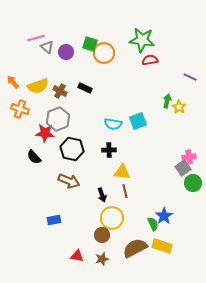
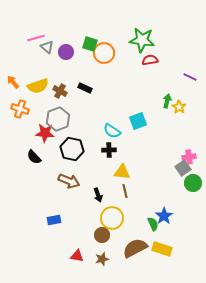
cyan semicircle: moved 1 px left, 7 px down; rotated 24 degrees clockwise
black arrow: moved 4 px left
yellow rectangle: moved 3 px down
